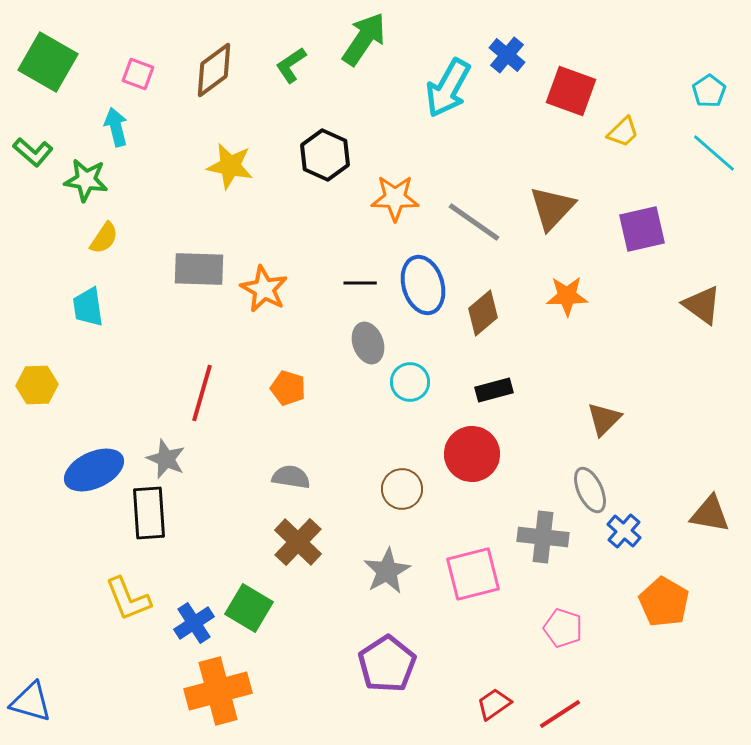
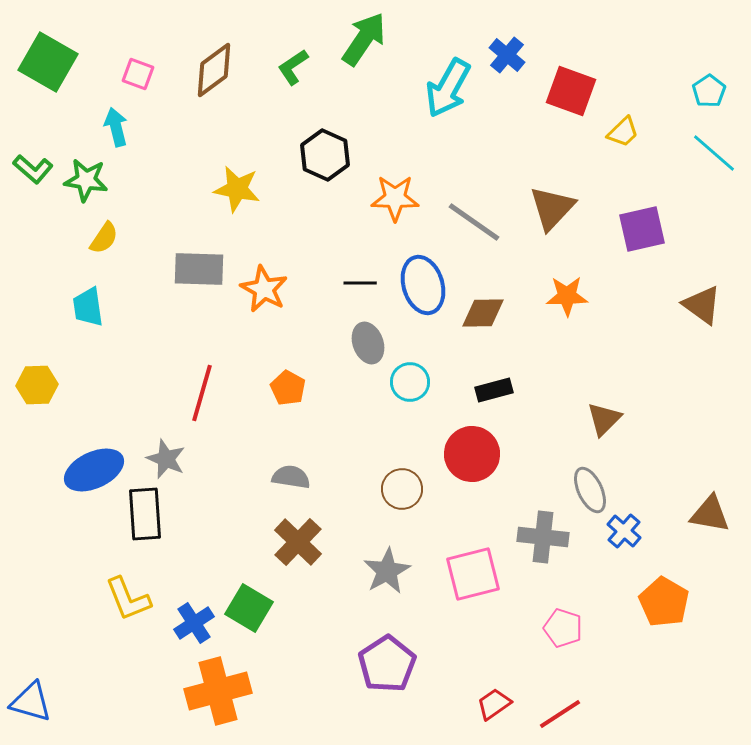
green L-shape at (291, 65): moved 2 px right, 2 px down
green L-shape at (33, 152): moved 17 px down
yellow star at (230, 166): moved 7 px right, 23 px down
brown diamond at (483, 313): rotated 39 degrees clockwise
orange pentagon at (288, 388): rotated 12 degrees clockwise
black rectangle at (149, 513): moved 4 px left, 1 px down
